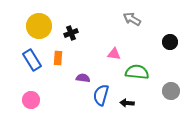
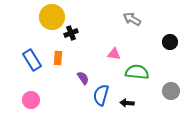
yellow circle: moved 13 px right, 9 px up
purple semicircle: rotated 48 degrees clockwise
